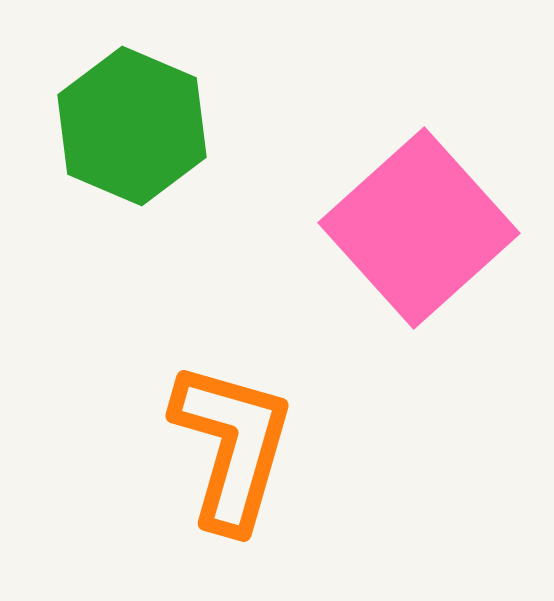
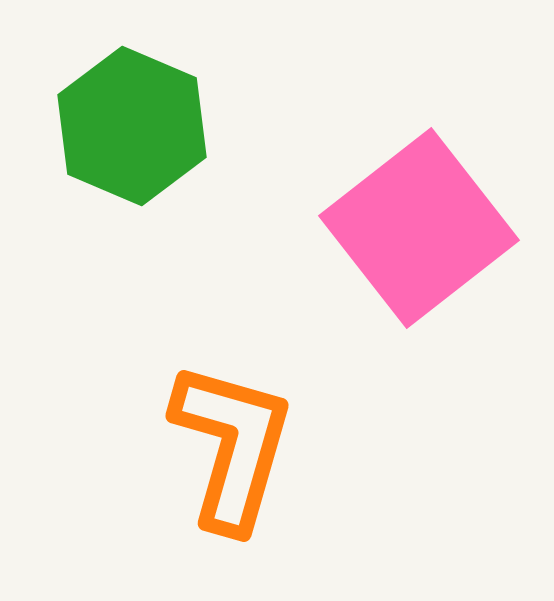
pink square: rotated 4 degrees clockwise
